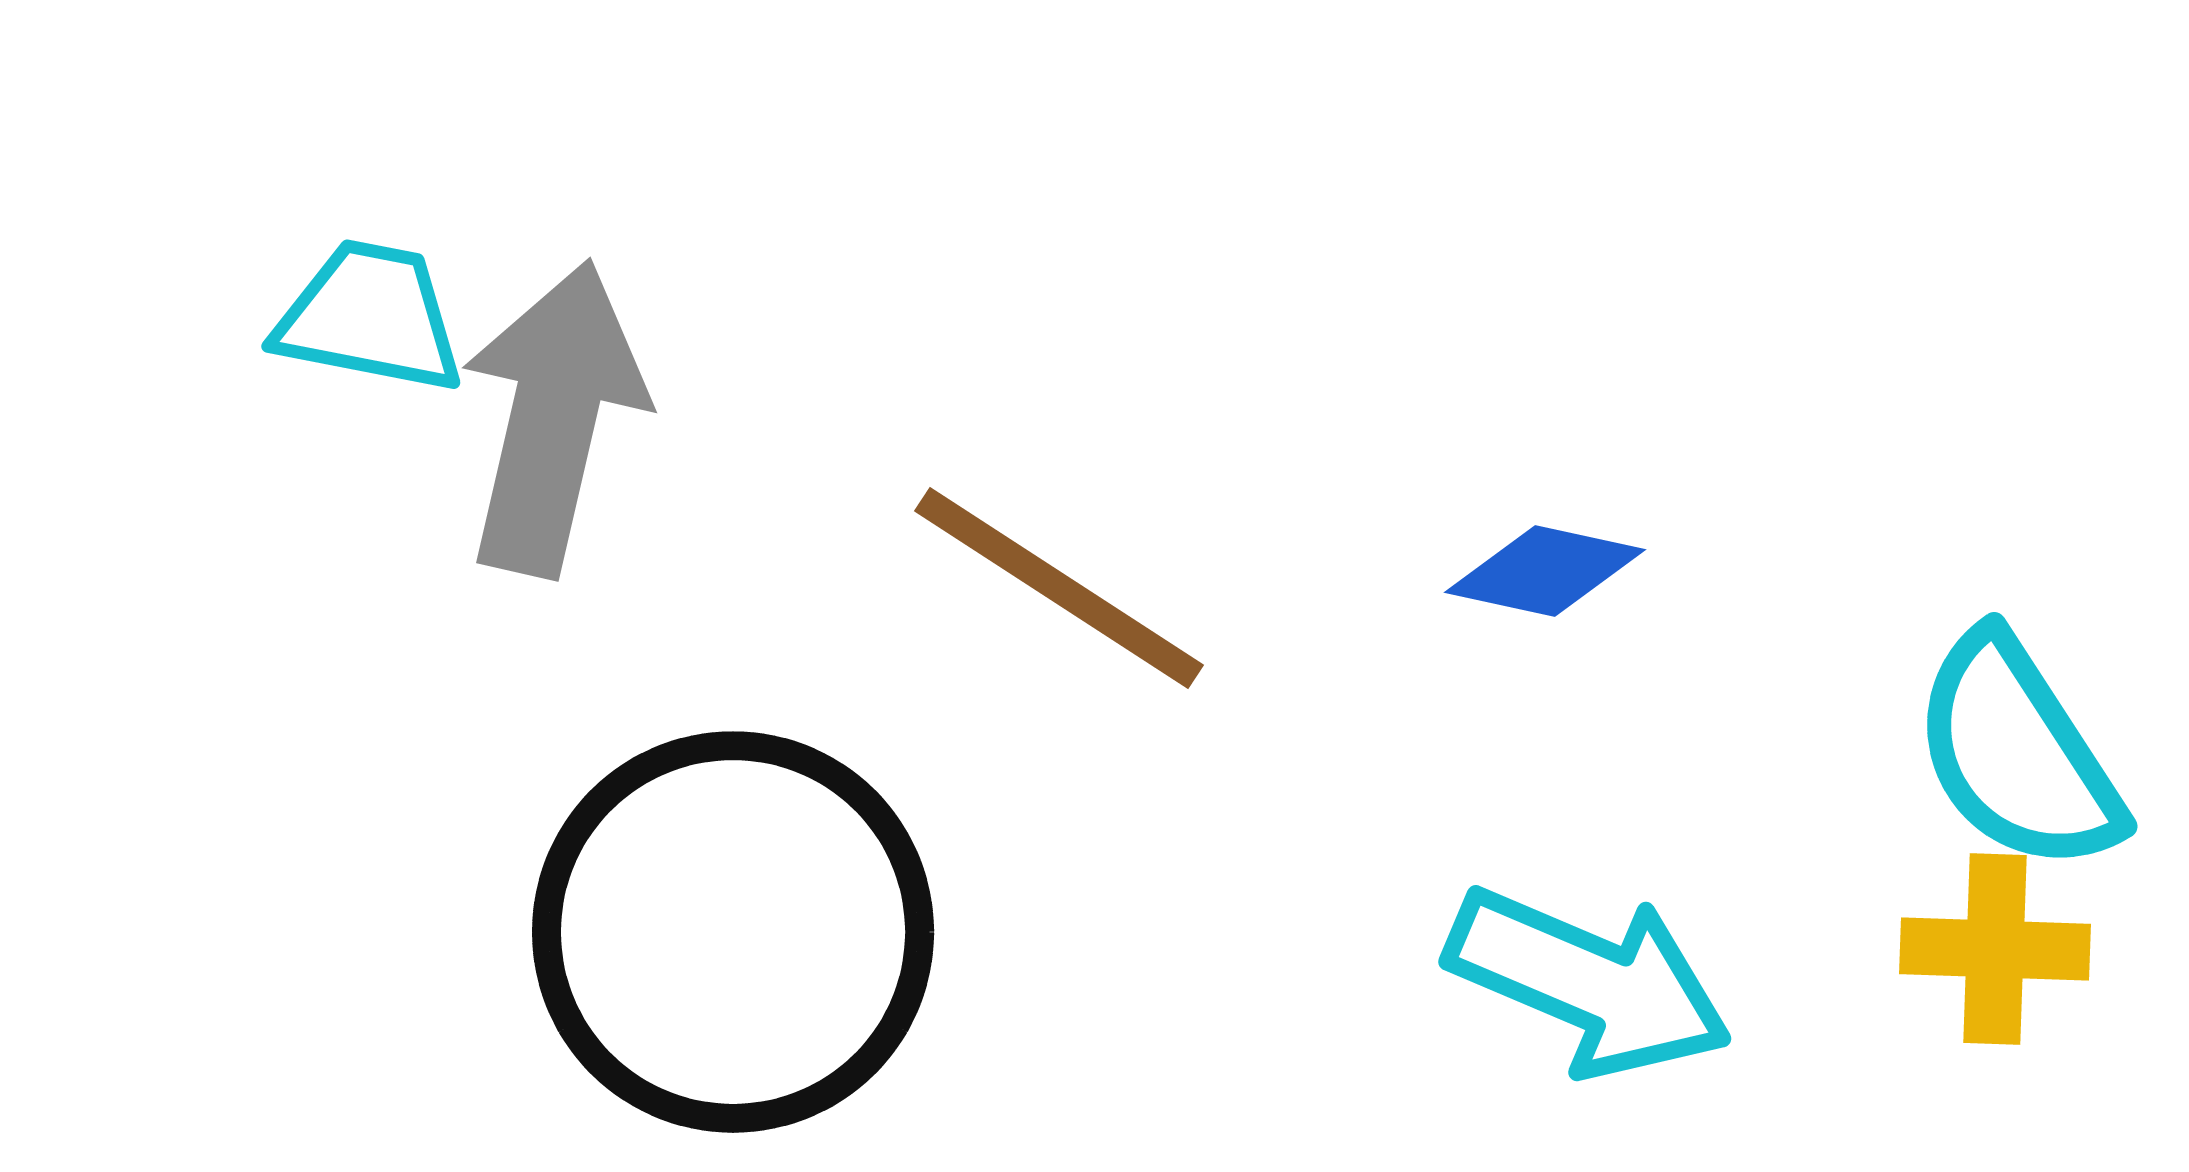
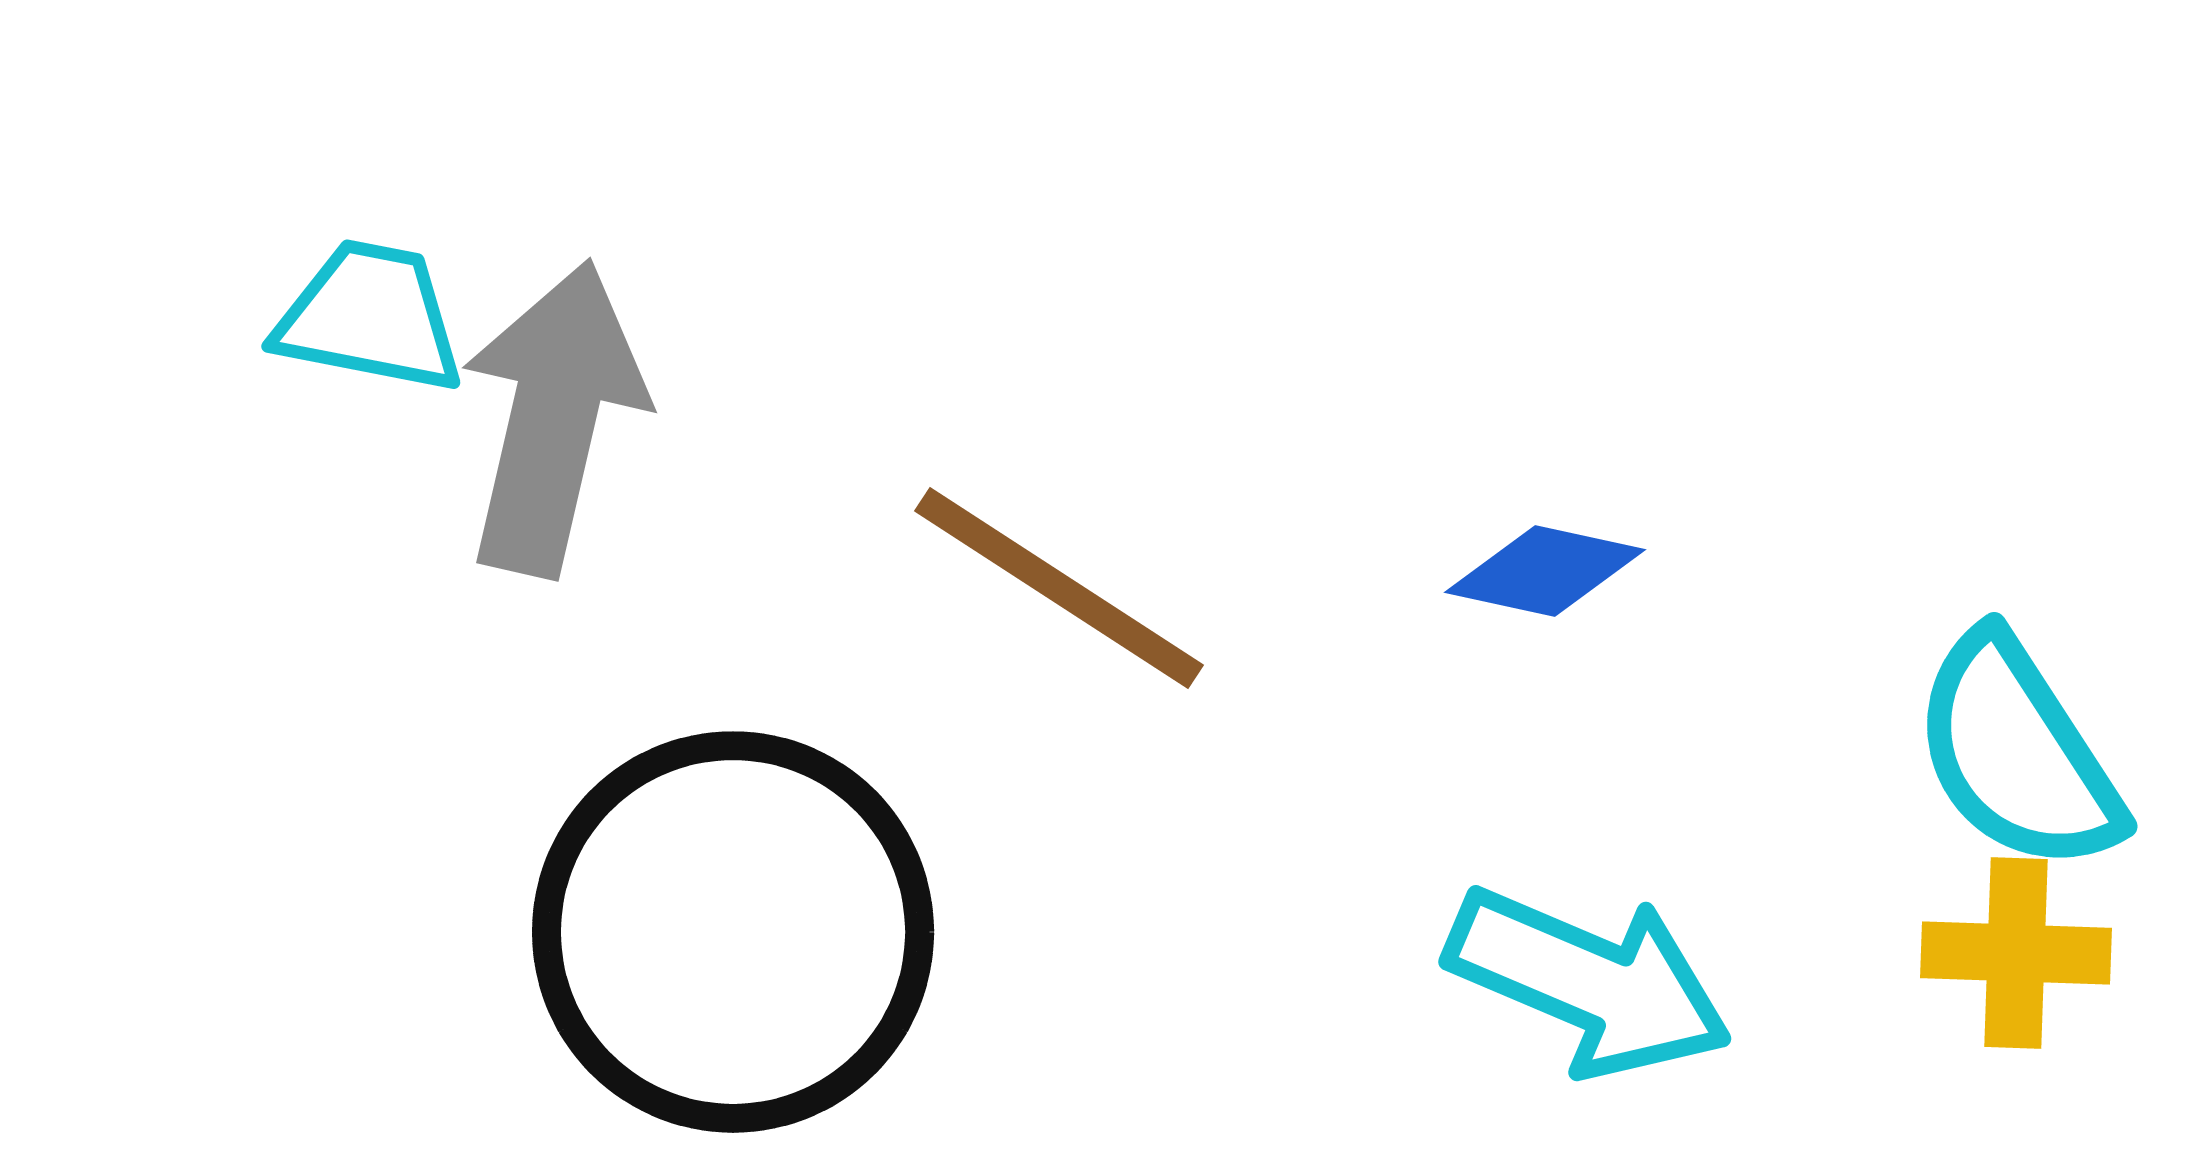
yellow cross: moved 21 px right, 4 px down
